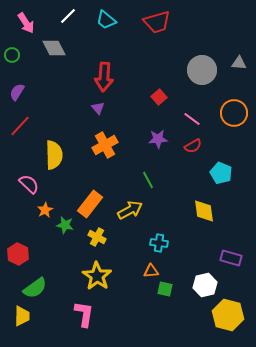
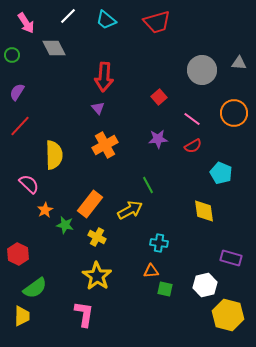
green line: moved 5 px down
